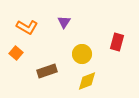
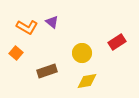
purple triangle: moved 12 px left; rotated 24 degrees counterclockwise
red rectangle: rotated 42 degrees clockwise
yellow circle: moved 1 px up
yellow diamond: rotated 10 degrees clockwise
